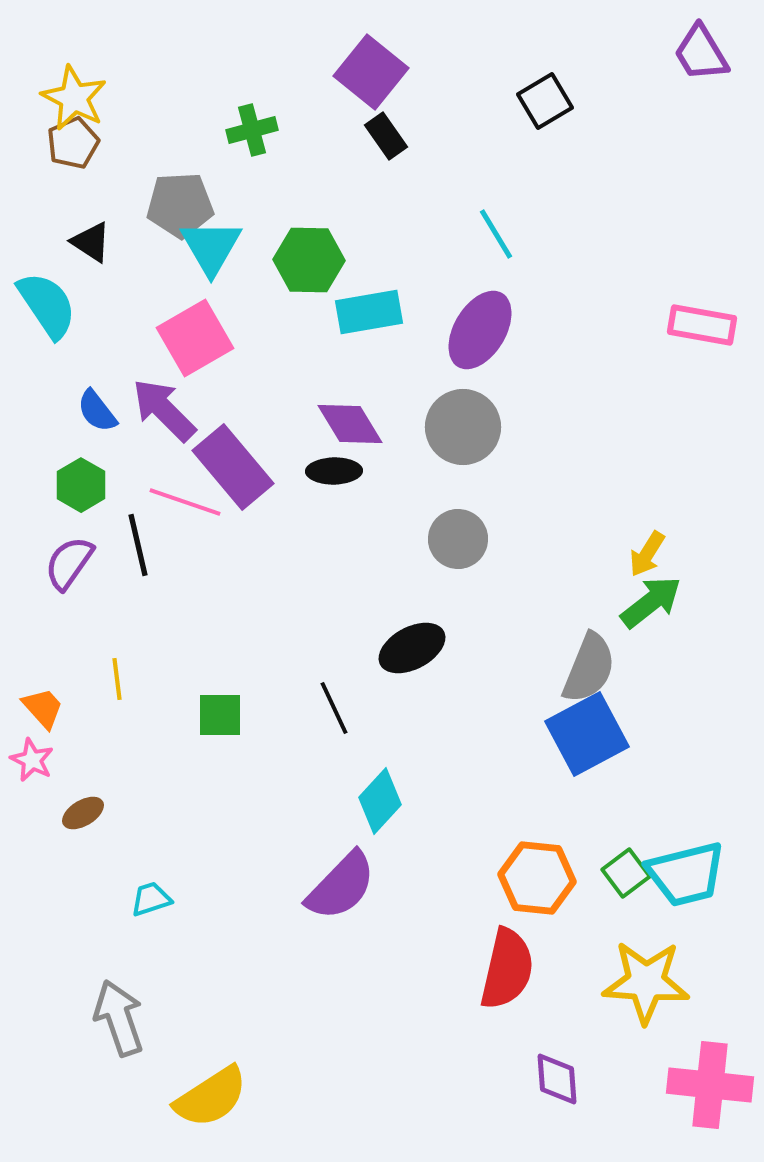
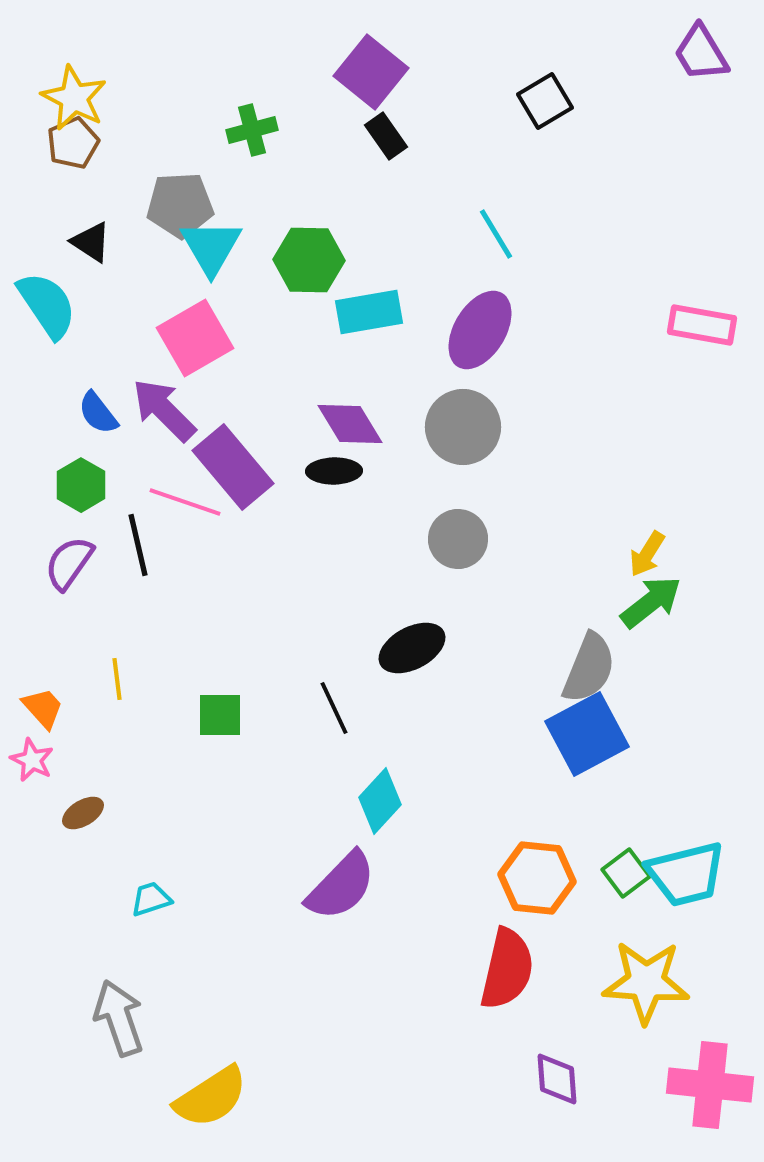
blue semicircle at (97, 411): moved 1 px right, 2 px down
